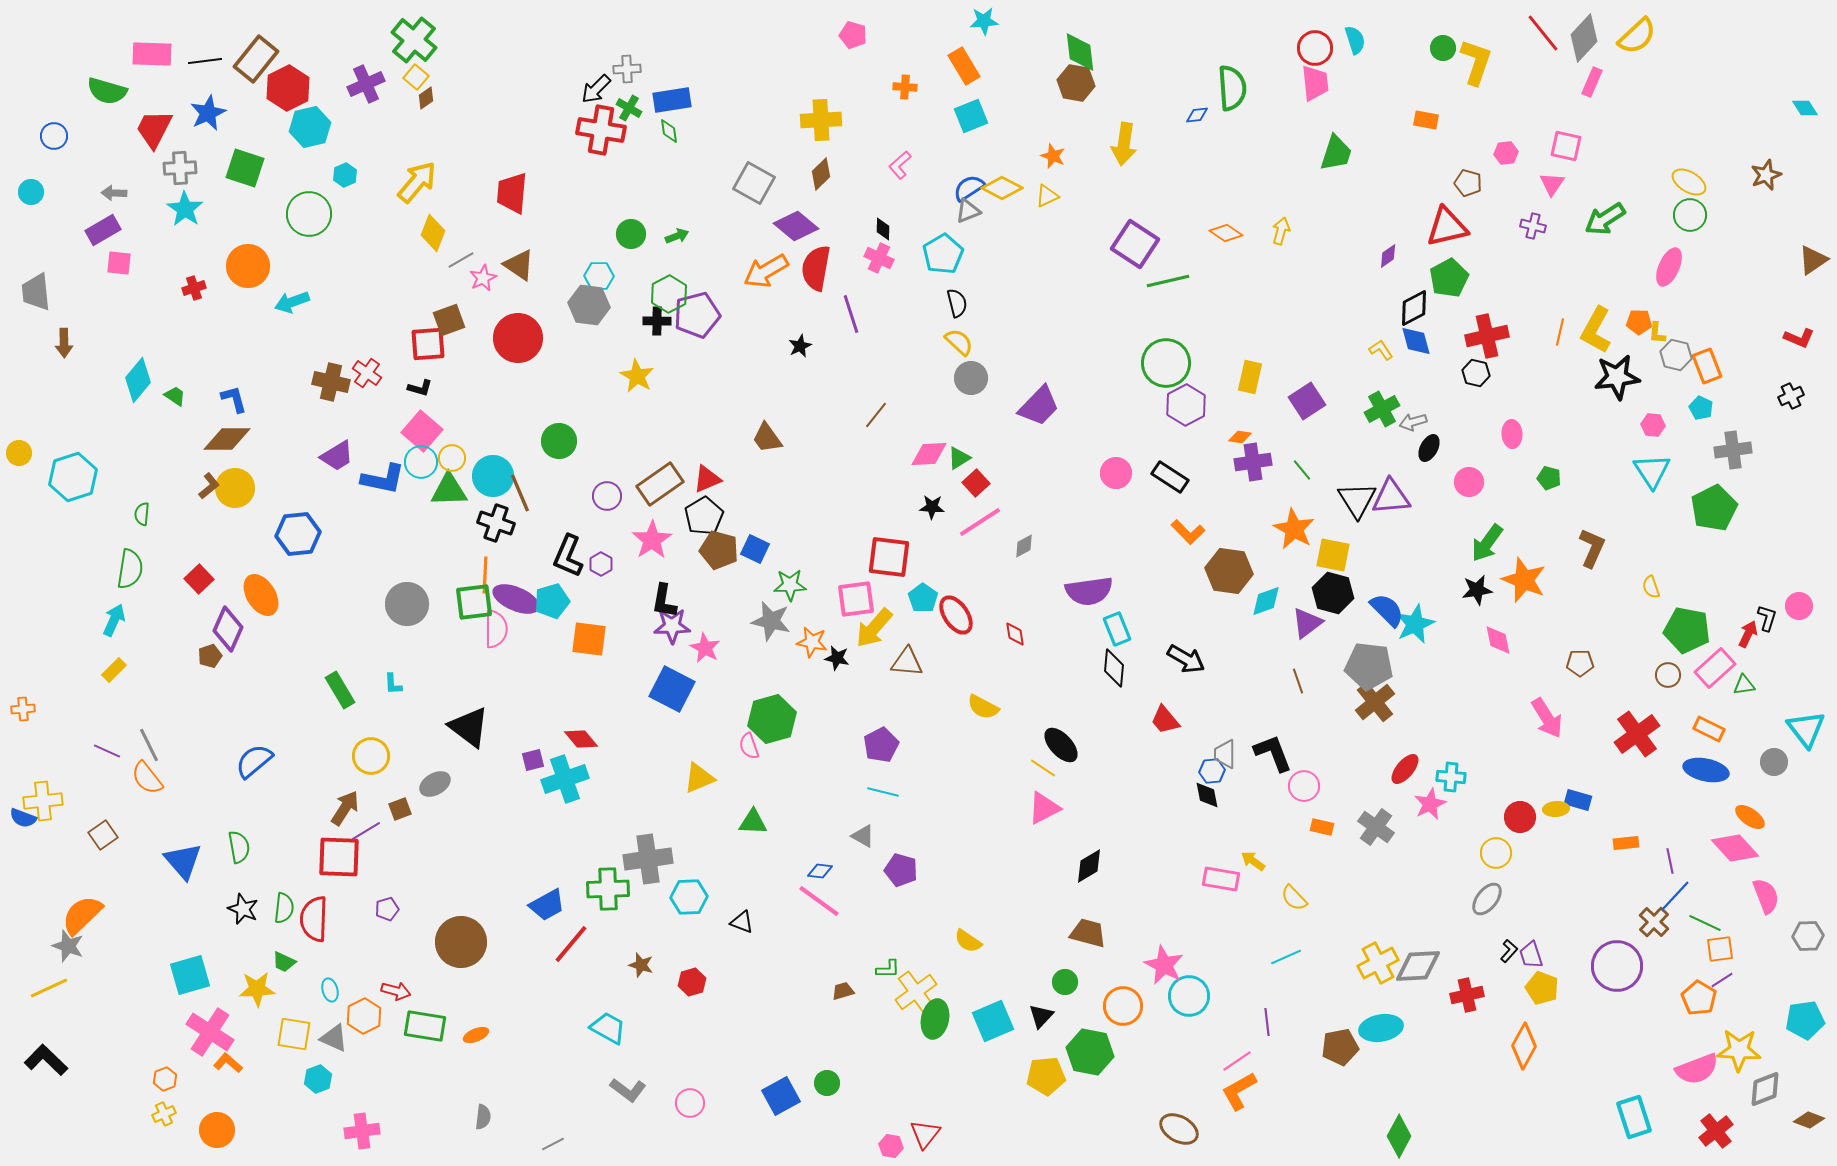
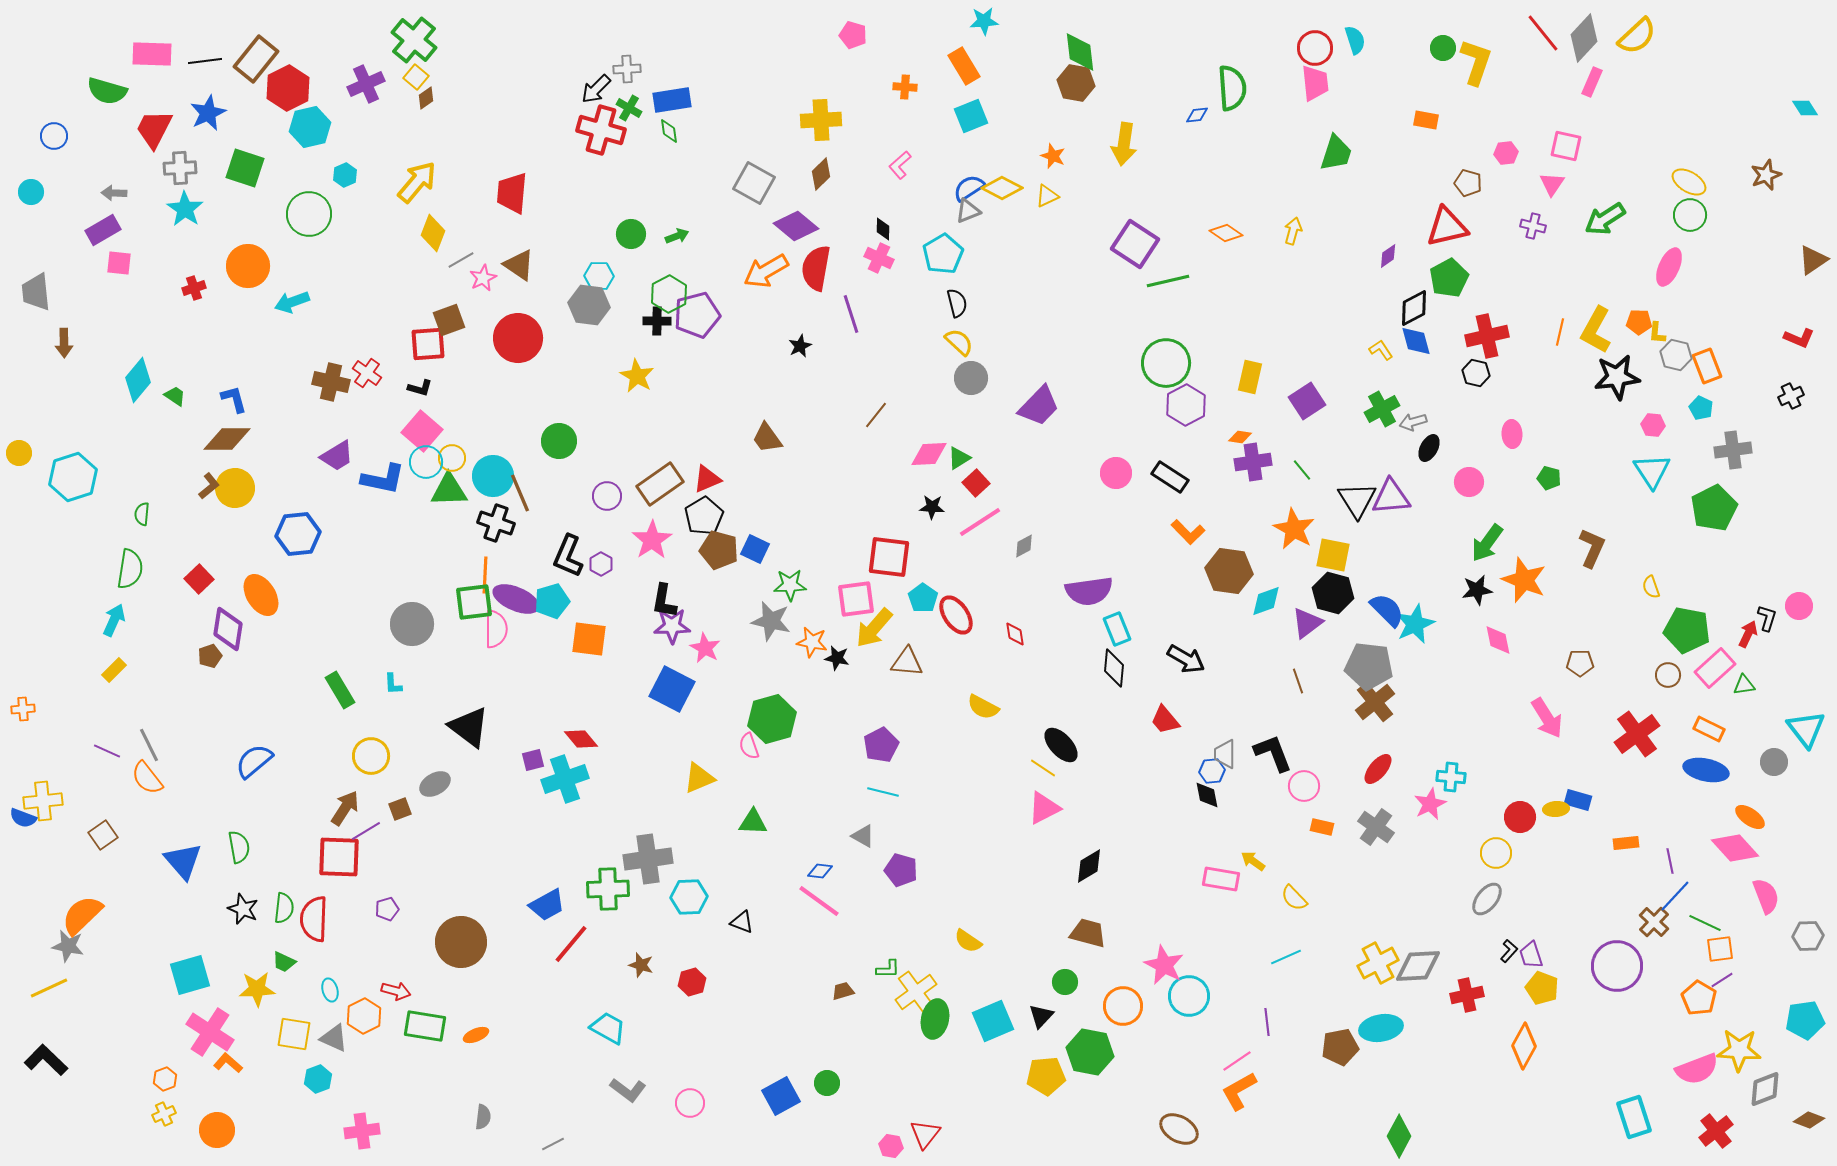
red cross at (601, 130): rotated 6 degrees clockwise
yellow arrow at (1281, 231): moved 12 px right
cyan circle at (421, 462): moved 5 px right
gray circle at (407, 604): moved 5 px right, 20 px down
purple diamond at (228, 629): rotated 15 degrees counterclockwise
red ellipse at (1405, 769): moved 27 px left
gray star at (68, 946): rotated 8 degrees counterclockwise
